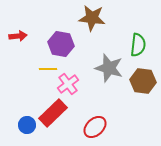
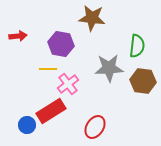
green semicircle: moved 1 px left, 1 px down
gray star: rotated 20 degrees counterclockwise
red rectangle: moved 2 px left, 2 px up; rotated 12 degrees clockwise
red ellipse: rotated 15 degrees counterclockwise
